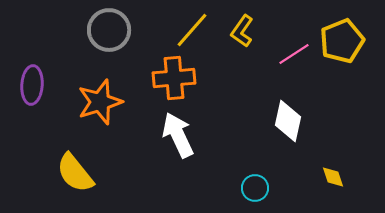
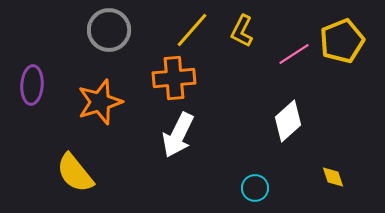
yellow L-shape: rotated 8 degrees counterclockwise
white diamond: rotated 36 degrees clockwise
white arrow: rotated 129 degrees counterclockwise
